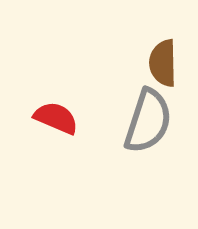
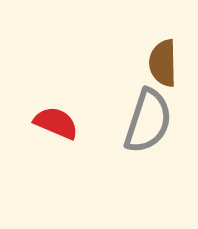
red semicircle: moved 5 px down
